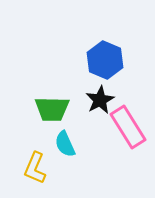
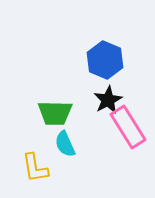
black star: moved 8 px right
green trapezoid: moved 3 px right, 4 px down
yellow L-shape: rotated 32 degrees counterclockwise
